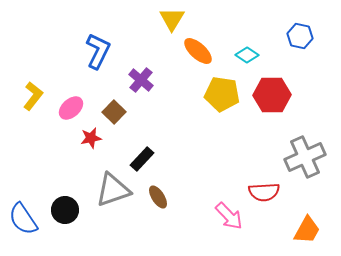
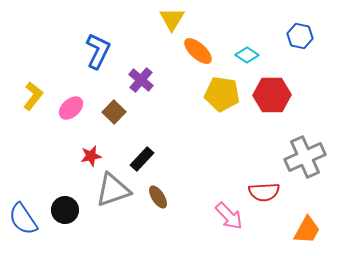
red star: moved 18 px down
